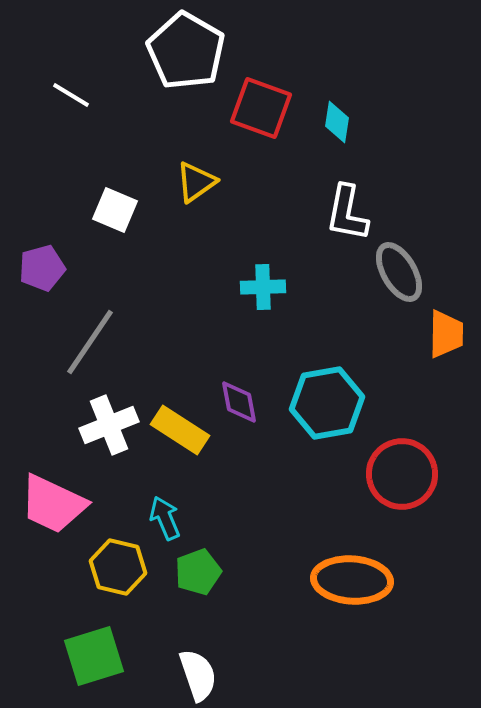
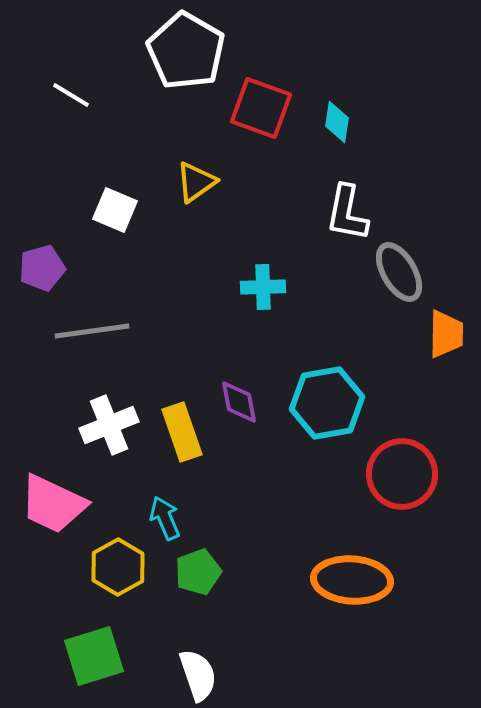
gray line: moved 2 px right, 11 px up; rotated 48 degrees clockwise
yellow rectangle: moved 2 px right, 2 px down; rotated 38 degrees clockwise
yellow hexagon: rotated 18 degrees clockwise
